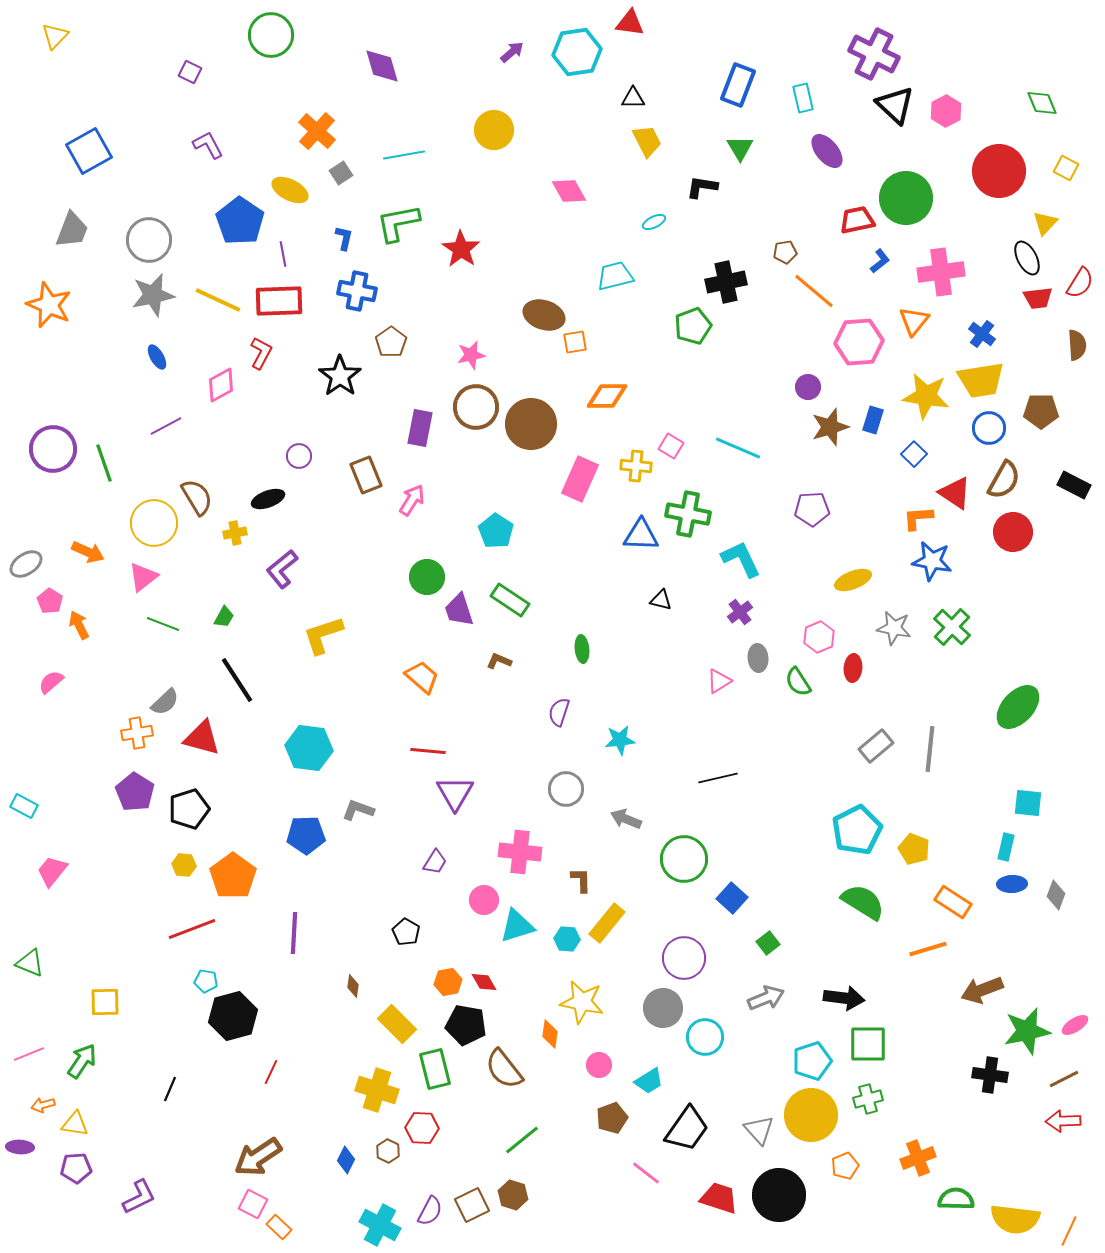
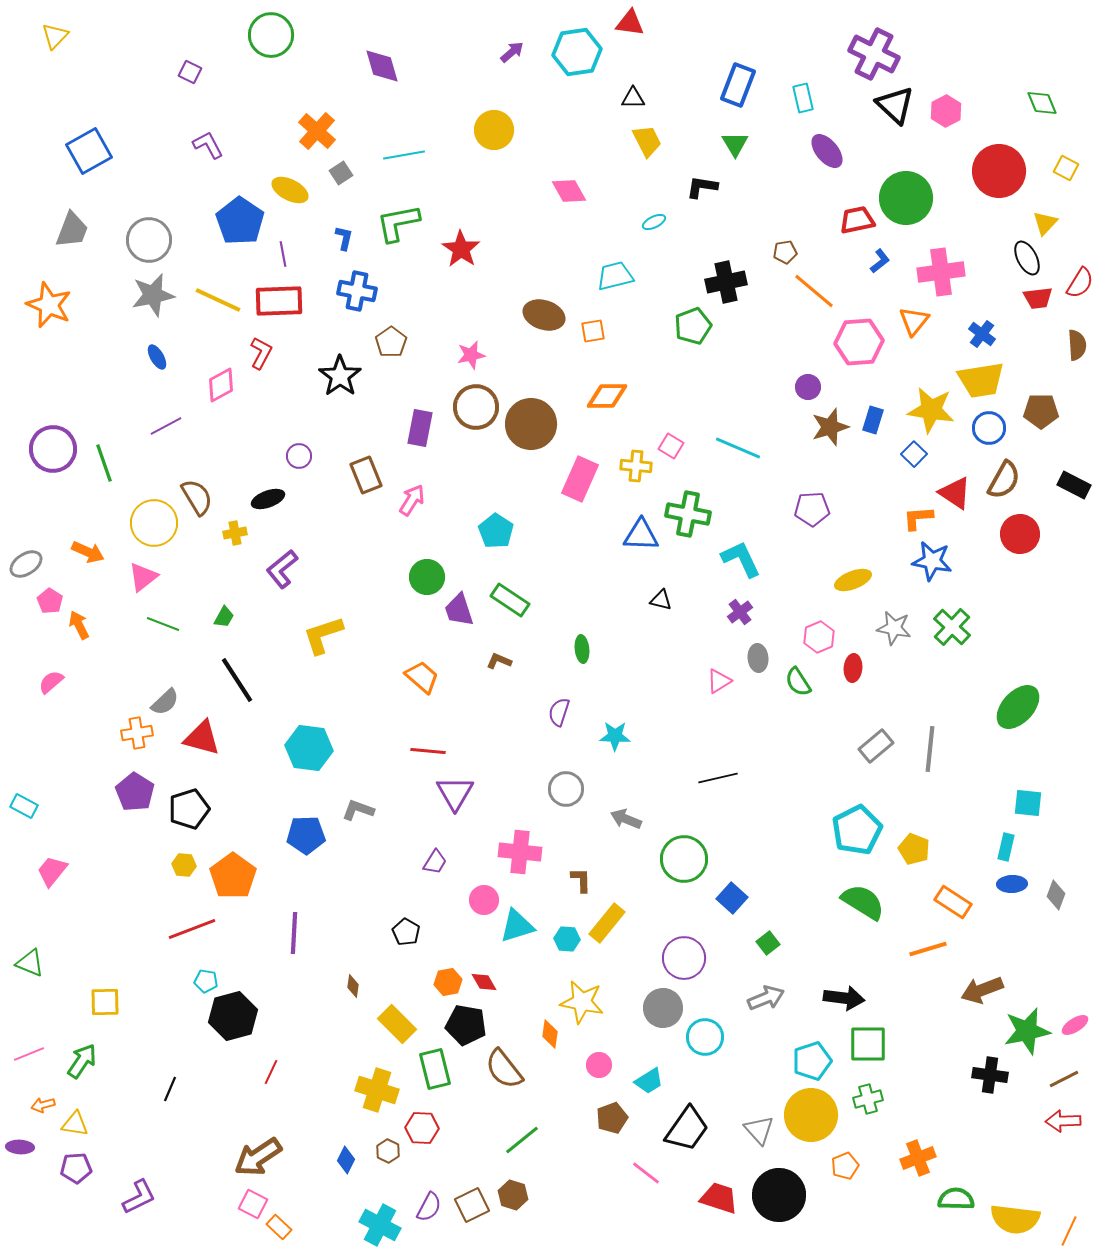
green triangle at (740, 148): moved 5 px left, 4 px up
orange square at (575, 342): moved 18 px right, 11 px up
yellow star at (926, 396): moved 5 px right, 14 px down
red circle at (1013, 532): moved 7 px right, 2 px down
cyan star at (620, 740): moved 5 px left, 4 px up; rotated 8 degrees clockwise
purple semicircle at (430, 1211): moved 1 px left, 4 px up
